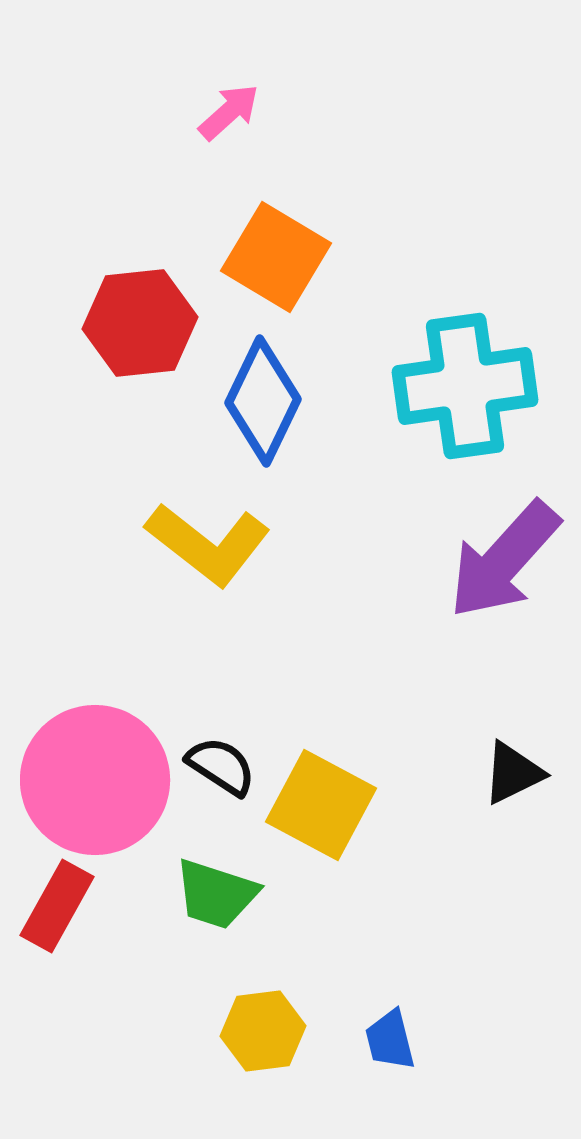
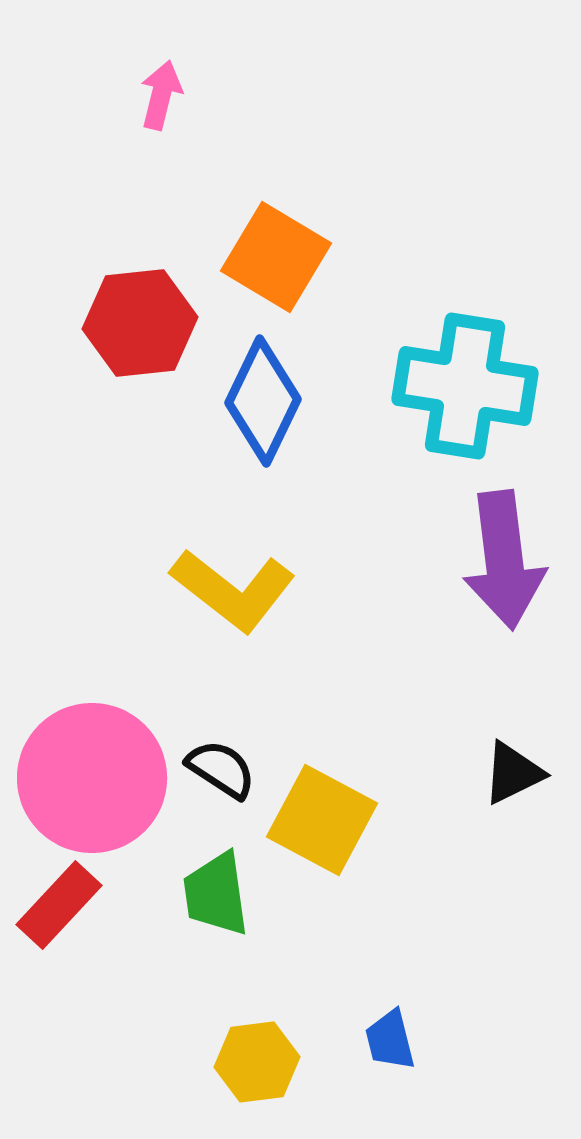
pink arrow: moved 68 px left, 17 px up; rotated 34 degrees counterclockwise
cyan cross: rotated 17 degrees clockwise
yellow L-shape: moved 25 px right, 46 px down
purple arrow: rotated 49 degrees counterclockwise
black semicircle: moved 3 px down
pink circle: moved 3 px left, 2 px up
yellow square: moved 1 px right, 15 px down
green trapezoid: rotated 64 degrees clockwise
red rectangle: moved 2 px right, 1 px up; rotated 14 degrees clockwise
yellow hexagon: moved 6 px left, 31 px down
